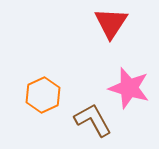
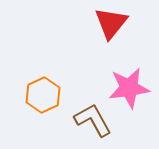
red triangle: rotated 6 degrees clockwise
pink star: rotated 24 degrees counterclockwise
